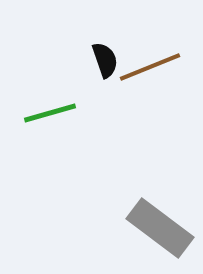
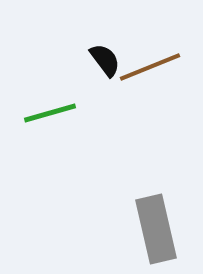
black semicircle: rotated 18 degrees counterclockwise
gray rectangle: moved 4 px left, 1 px down; rotated 40 degrees clockwise
